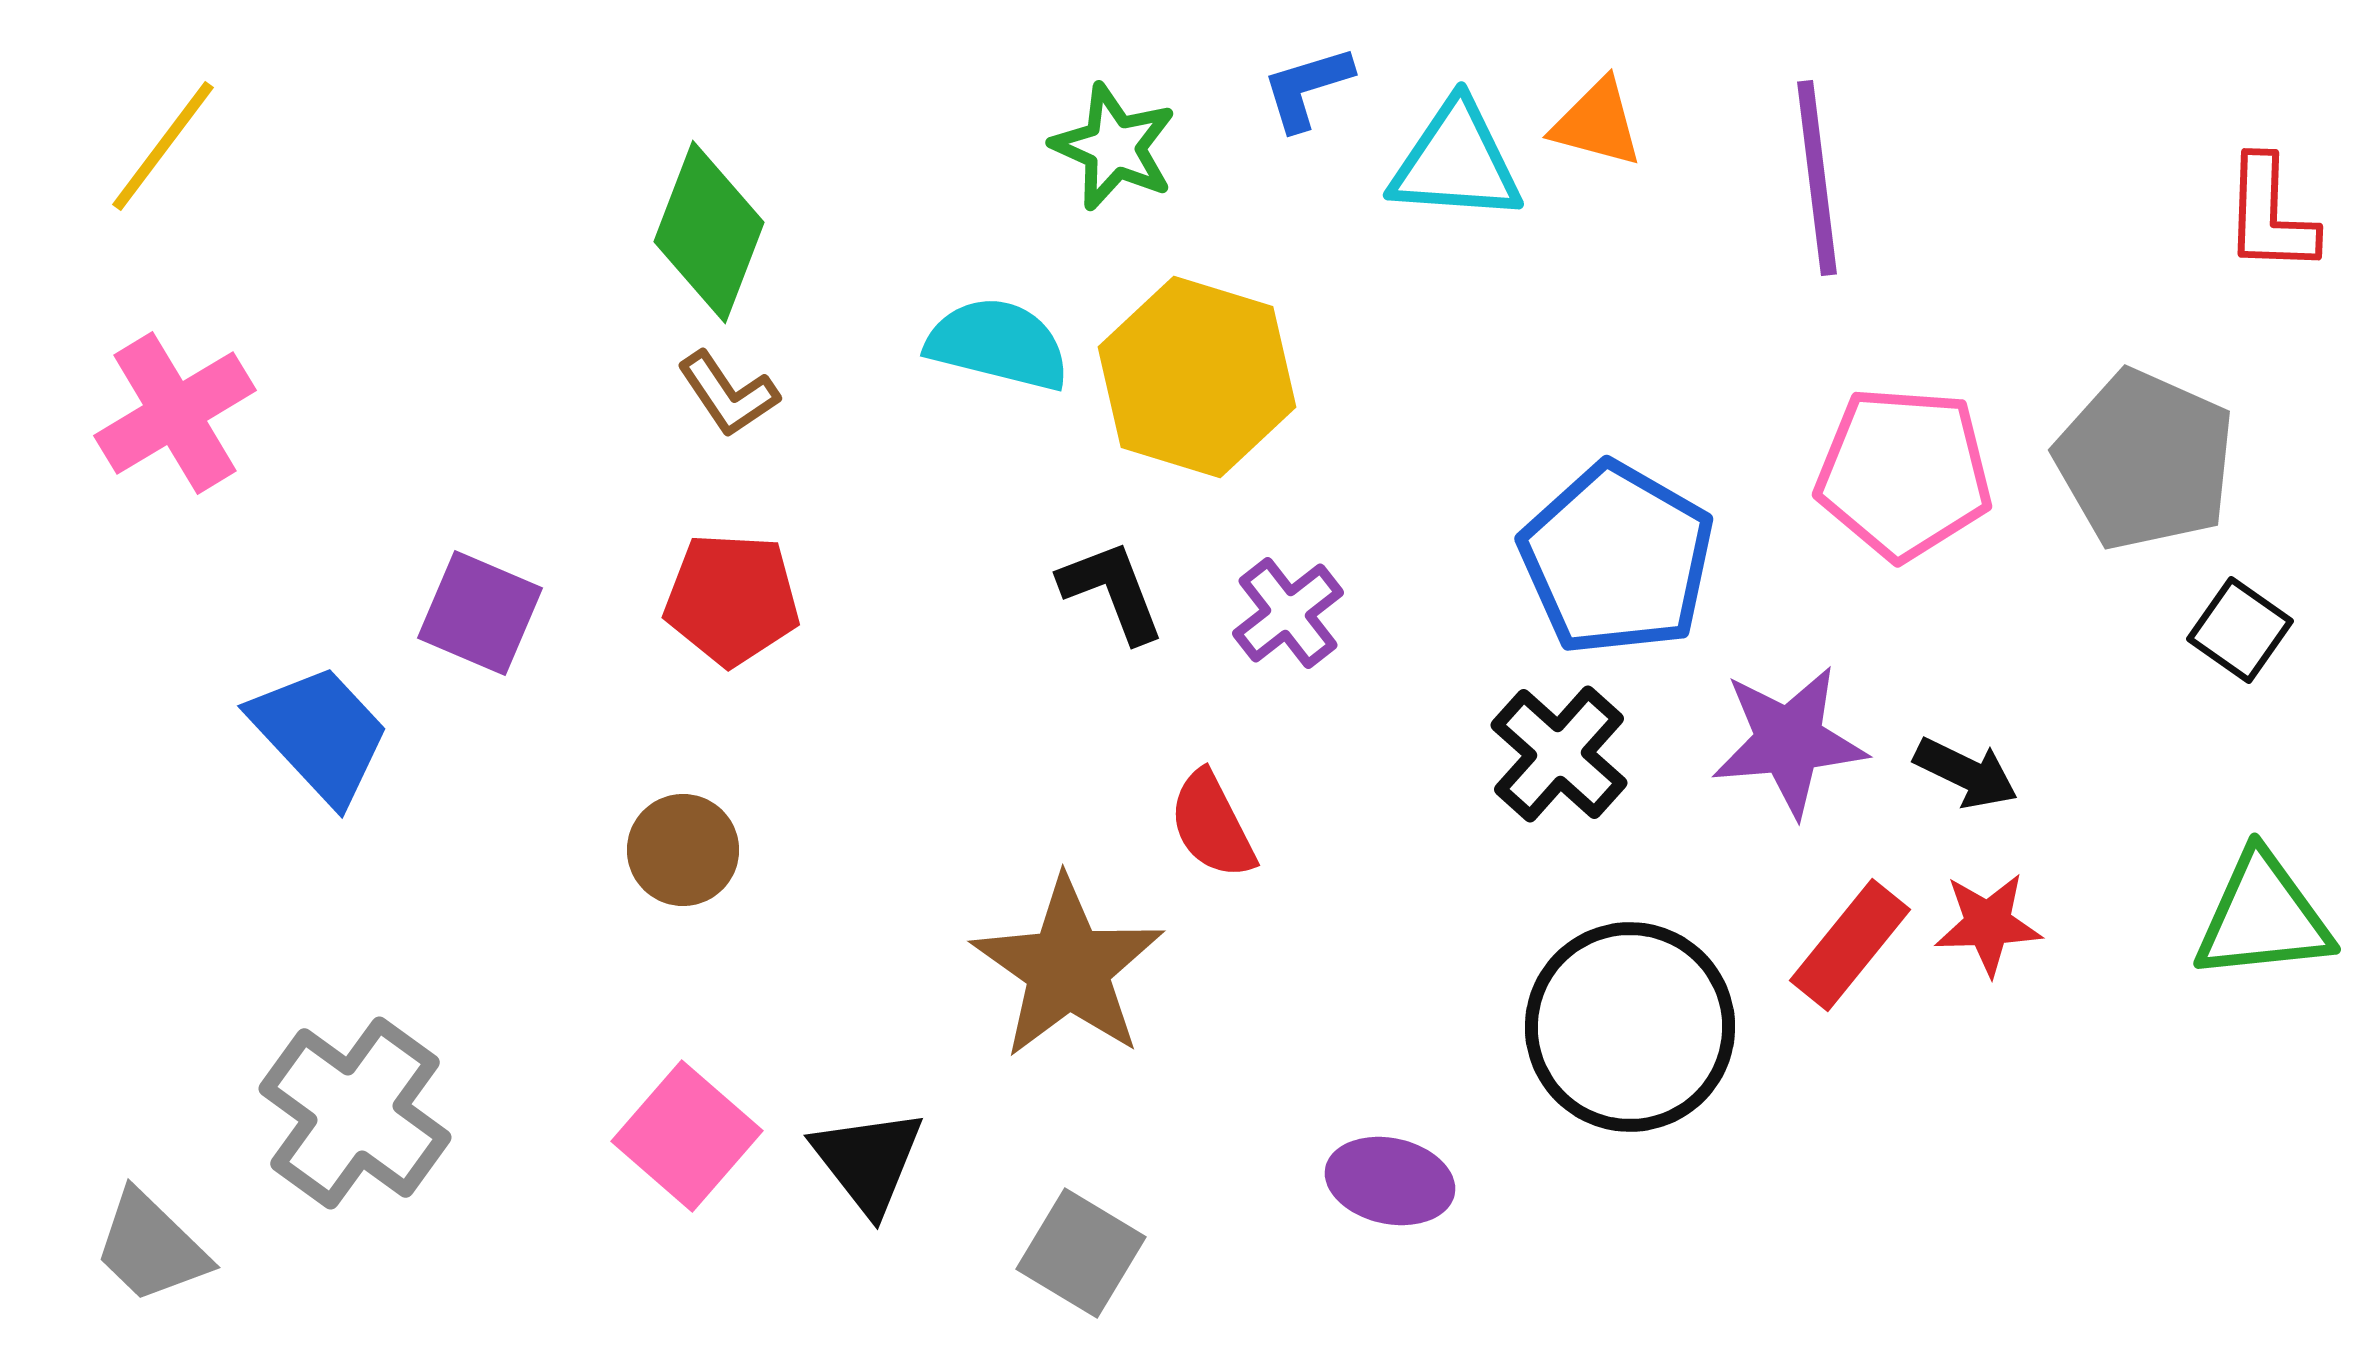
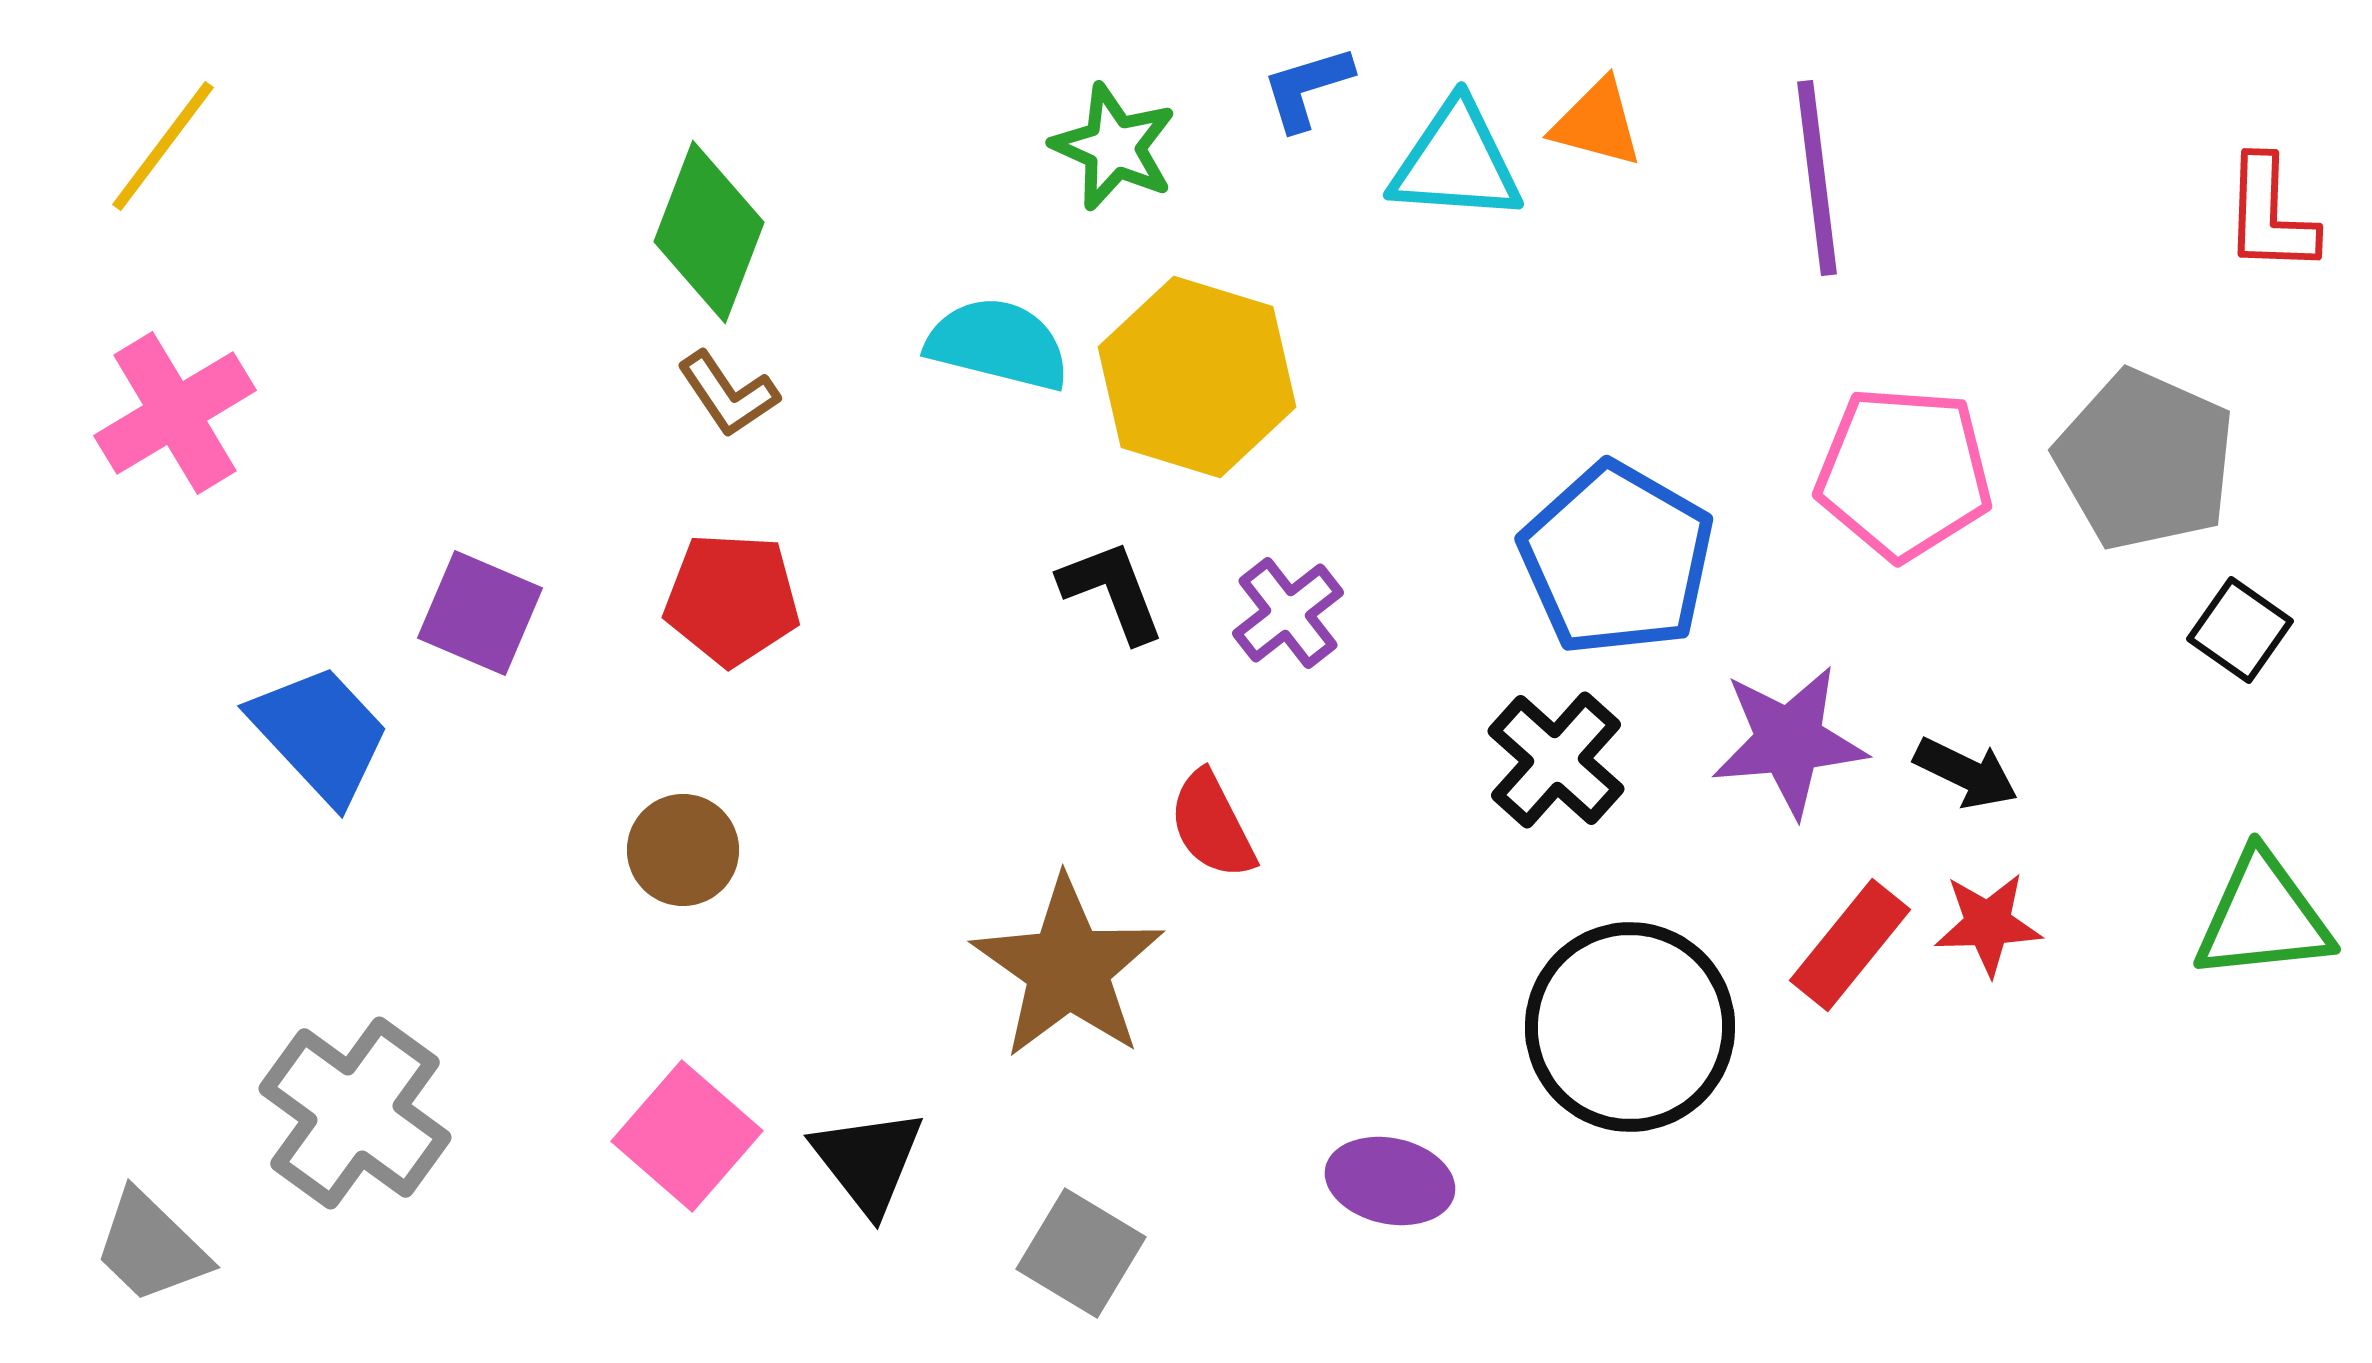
black cross: moved 3 px left, 6 px down
